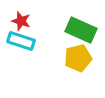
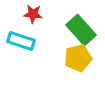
red star: moved 12 px right, 7 px up; rotated 12 degrees counterclockwise
green rectangle: rotated 24 degrees clockwise
